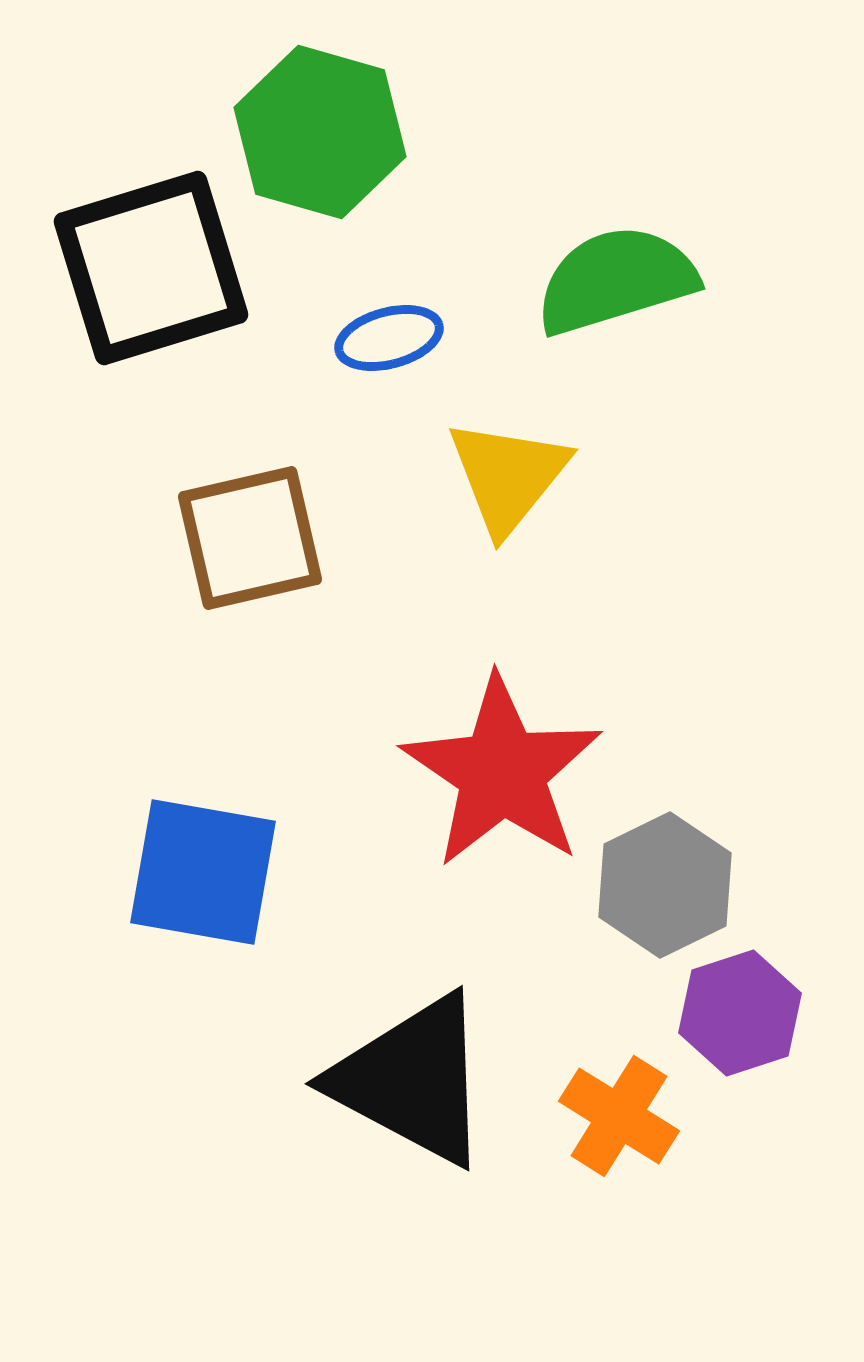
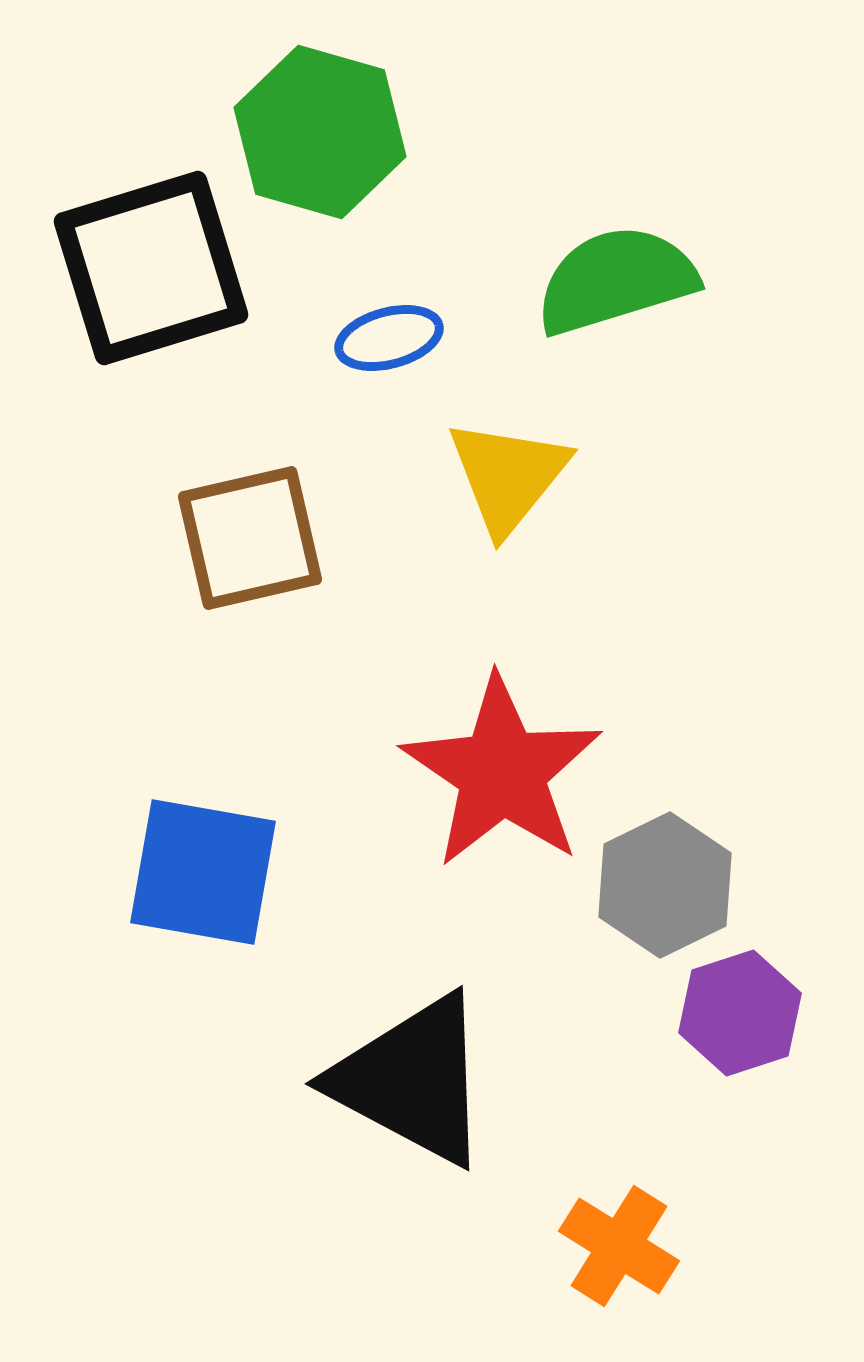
orange cross: moved 130 px down
